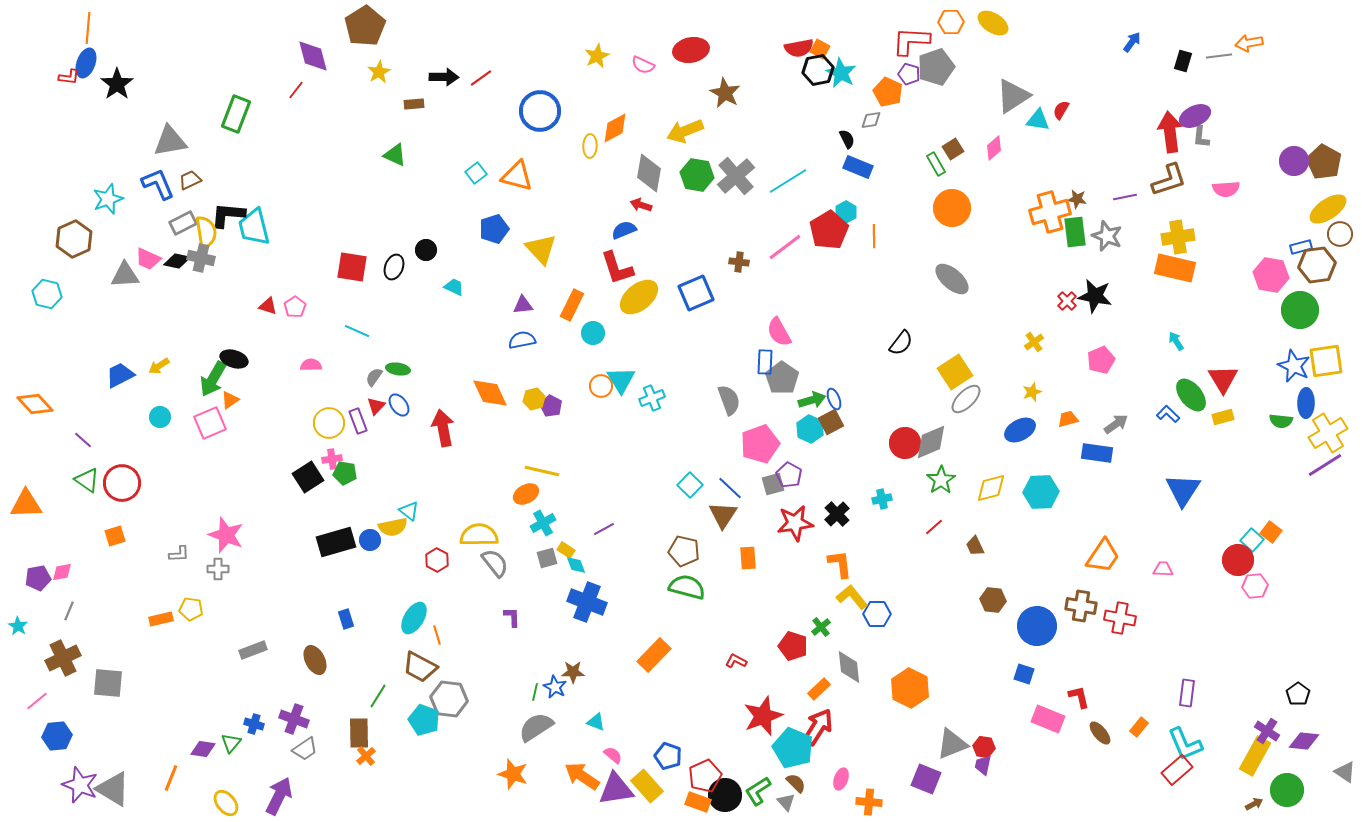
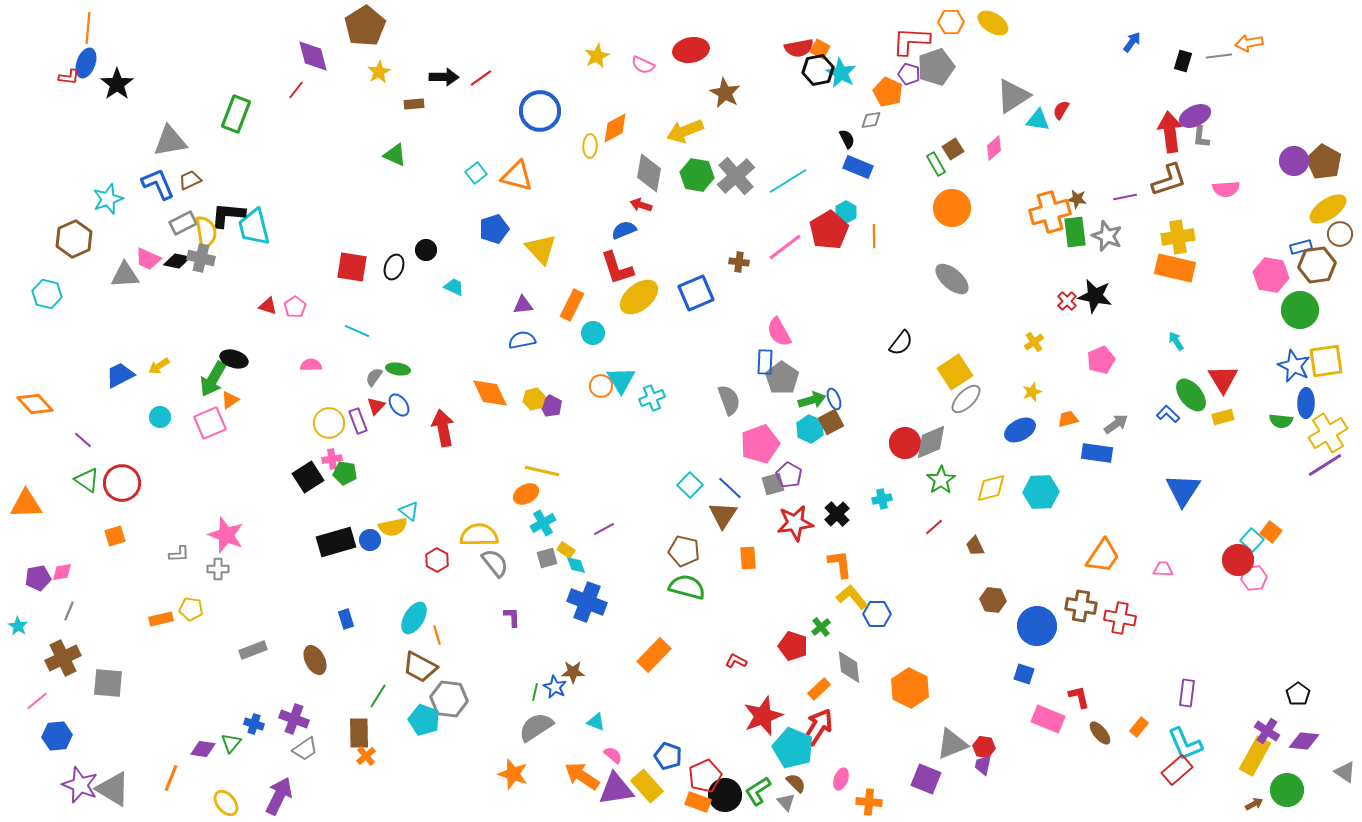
pink hexagon at (1255, 586): moved 1 px left, 8 px up
